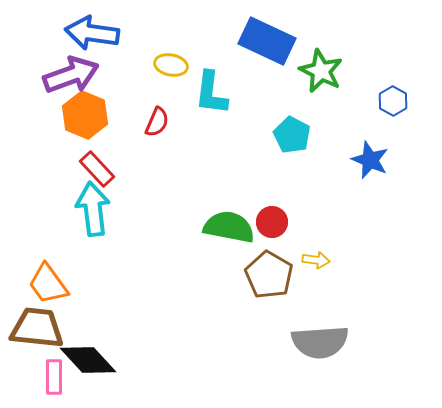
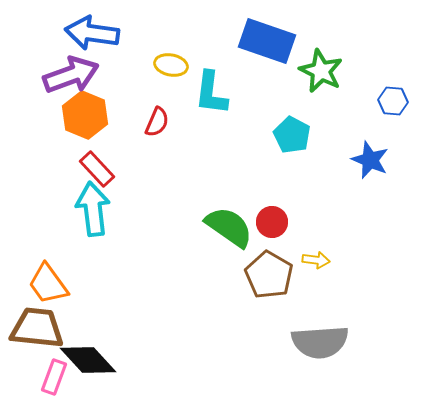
blue rectangle: rotated 6 degrees counterclockwise
blue hexagon: rotated 24 degrees counterclockwise
green semicircle: rotated 24 degrees clockwise
pink rectangle: rotated 20 degrees clockwise
